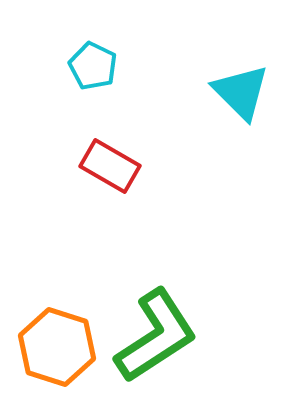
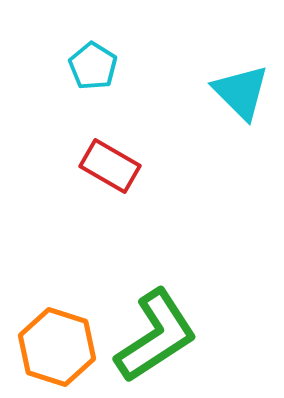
cyan pentagon: rotated 6 degrees clockwise
